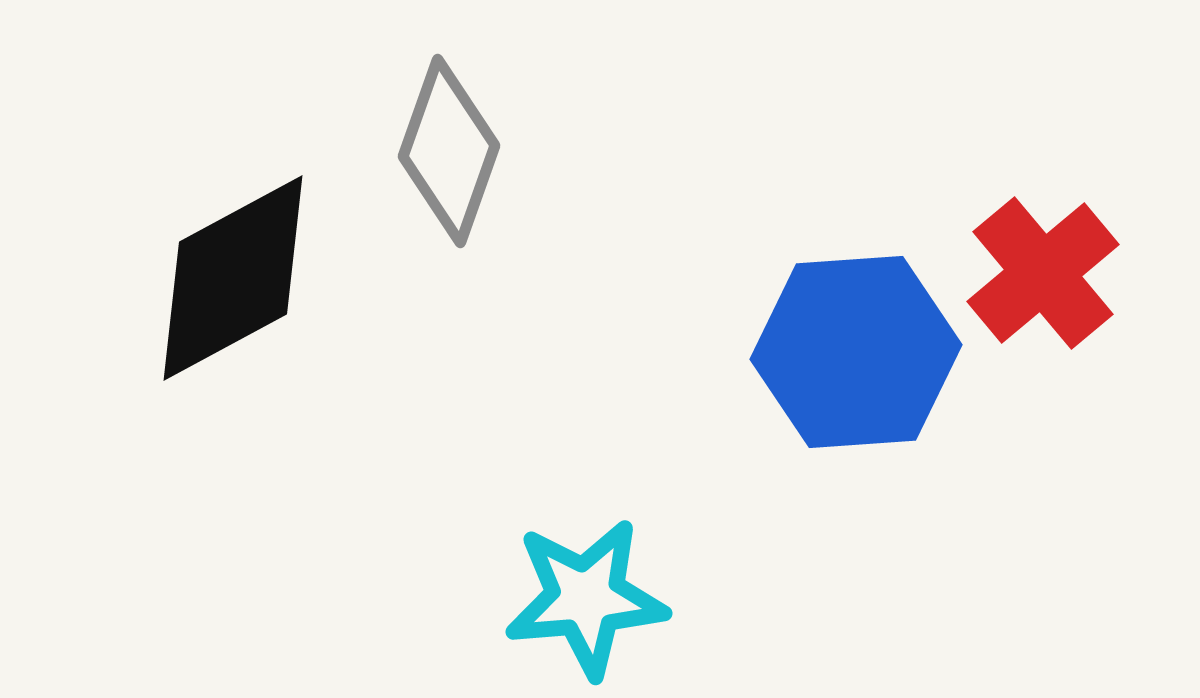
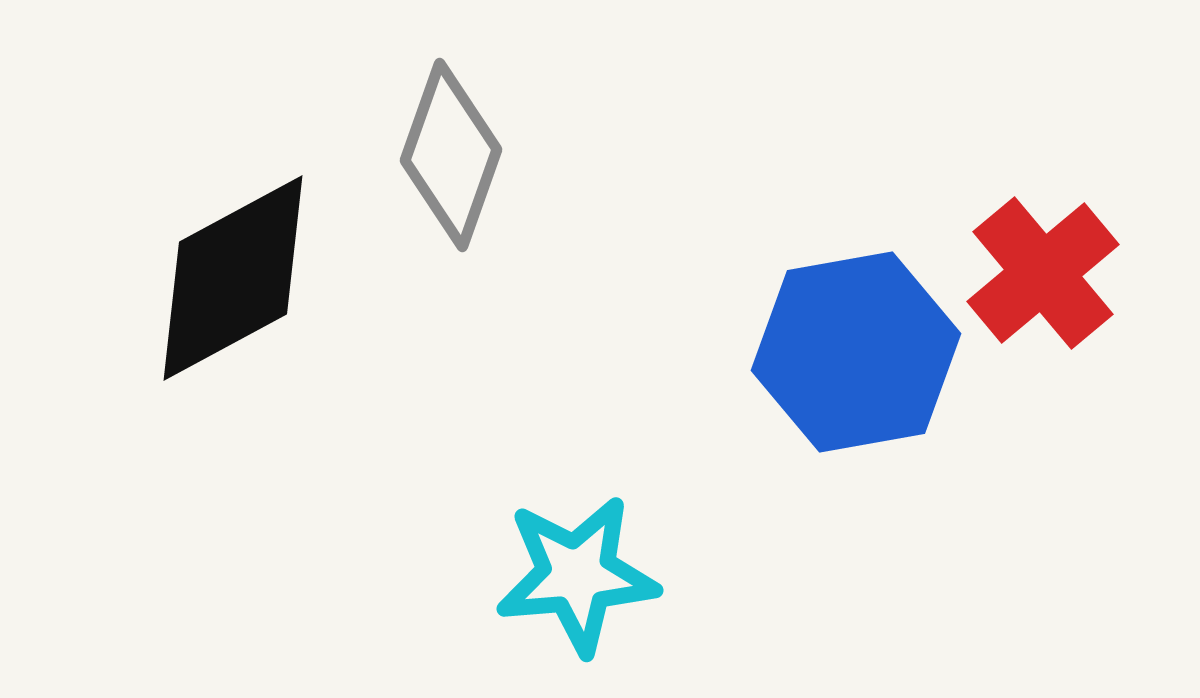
gray diamond: moved 2 px right, 4 px down
blue hexagon: rotated 6 degrees counterclockwise
cyan star: moved 9 px left, 23 px up
